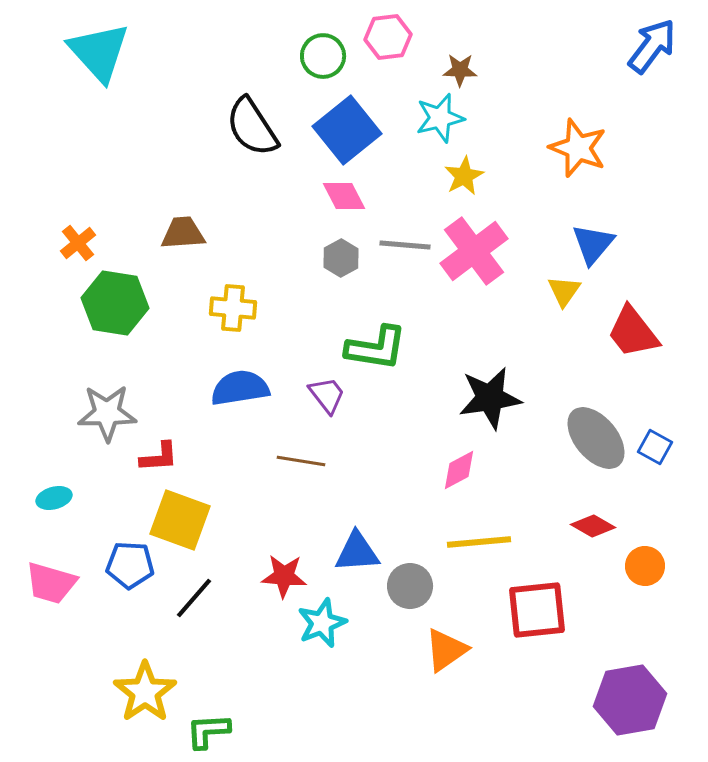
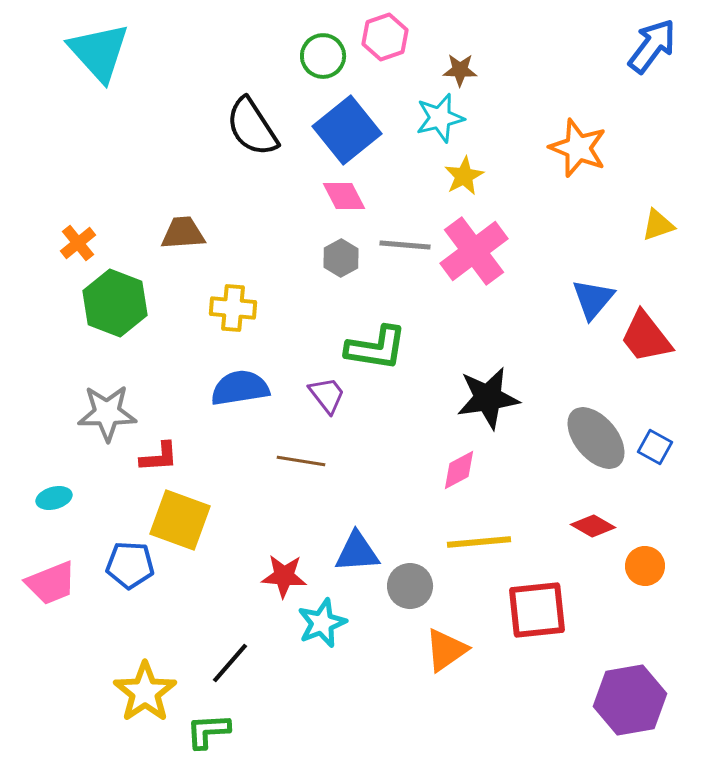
pink hexagon at (388, 37): moved 3 px left; rotated 12 degrees counterclockwise
blue triangle at (593, 244): moved 55 px down
yellow triangle at (564, 291): moved 94 px right, 66 px up; rotated 36 degrees clockwise
green hexagon at (115, 303): rotated 12 degrees clockwise
red trapezoid at (633, 332): moved 13 px right, 5 px down
black star at (490, 398): moved 2 px left
pink trapezoid at (51, 583): rotated 38 degrees counterclockwise
black line at (194, 598): moved 36 px right, 65 px down
